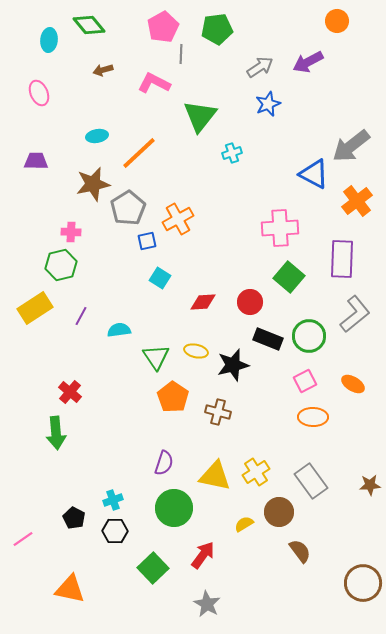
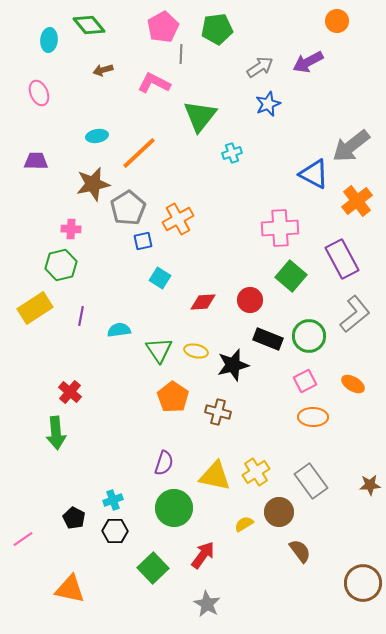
pink cross at (71, 232): moved 3 px up
blue square at (147, 241): moved 4 px left
purple rectangle at (342, 259): rotated 30 degrees counterclockwise
green square at (289, 277): moved 2 px right, 1 px up
red circle at (250, 302): moved 2 px up
purple line at (81, 316): rotated 18 degrees counterclockwise
green triangle at (156, 357): moved 3 px right, 7 px up
